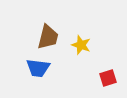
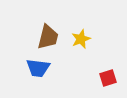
yellow star: moved 6 px up; rotated 30 degrees clockwise
